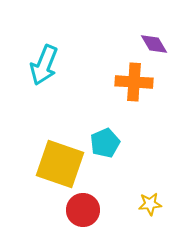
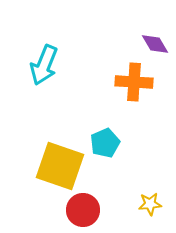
purple diamond: moved 1 px right
yellow square: moved 2 px down
